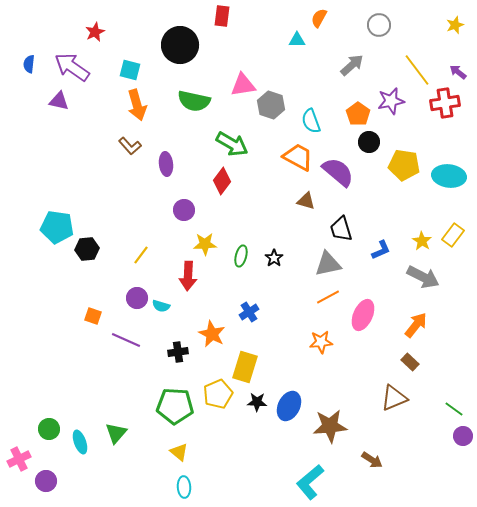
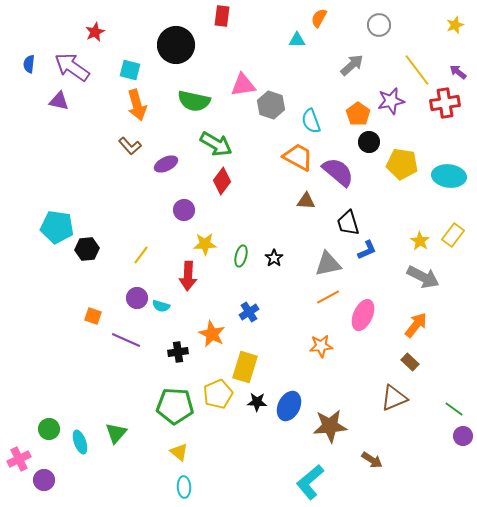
black circle at (180, 45): moved 4 px left
green arrow at (232, 144): moved 16 px left
purple ellipse at (166, 164): rotated 70 degrees clockwise
yellow pentagon at (404, 165): moved 2 px left, 1 px up
brown triangle at (306, 201): rotated 12 degrees counterclockwise
black trapezoid at (341, 229): moved 7 px right, 6 px up
yellow star at (422, 241): moved 2 px left
blue L-shape at (381, 250): moved 14 px left
orange star at (321, 342): moved 4 px down
purple circle at (46, 481): moved 2 px left, 1 px up
